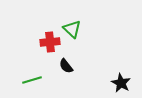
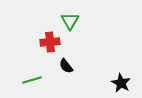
green triangle: moved 2 px left, 8 px up; rotated 18 degrees clockwise
